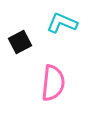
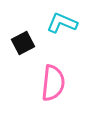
black square: moved 3 px right, 1 px down
